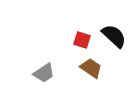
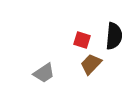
black semicircle: rotated 52 degrees clockwise
brown trapezoid: moved 4 px up; rotated 80 degrees counterclockwise
